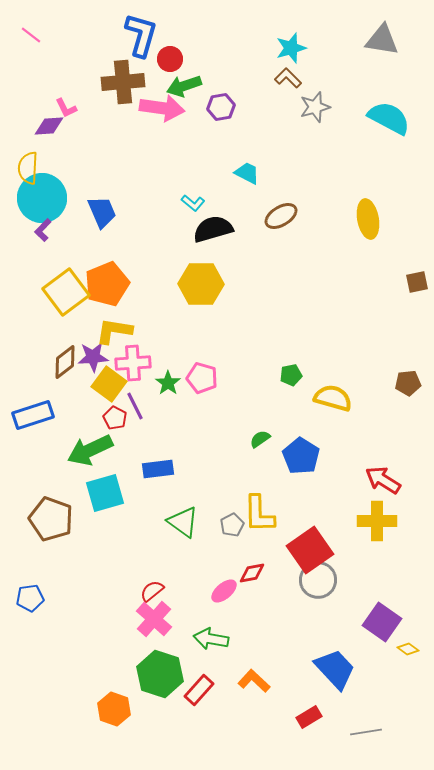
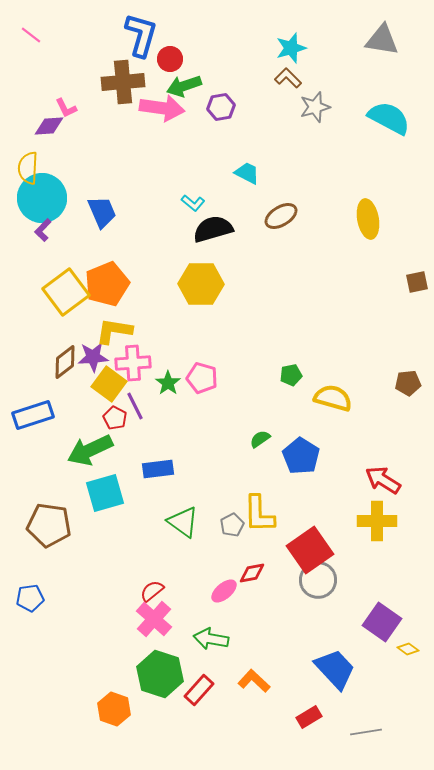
brown pentagon at (51, 519): moved 2 px left, 6 px down; rotated 12 degrees counterclockwise
